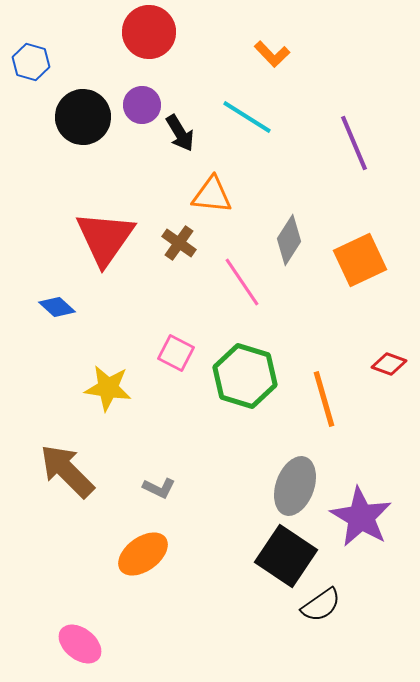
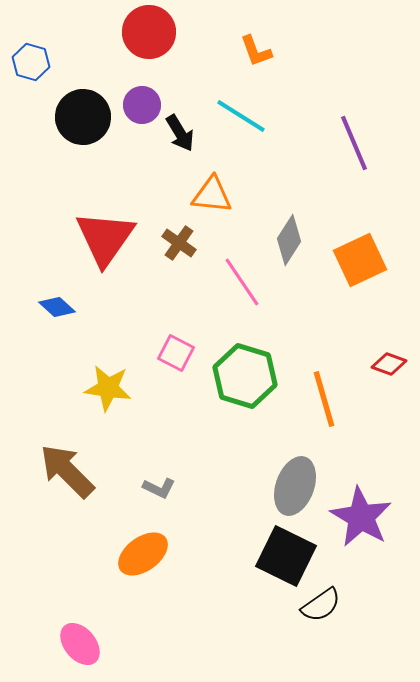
orange L-shape: moved 16 px left, 3 px up; rotated 24 degrees clockwise
cyan line: moved 6 px left, 1 px up
black square: rotated 8 degrees counterclockwise
pink ellipse: rotated 12 degrees clockwise
